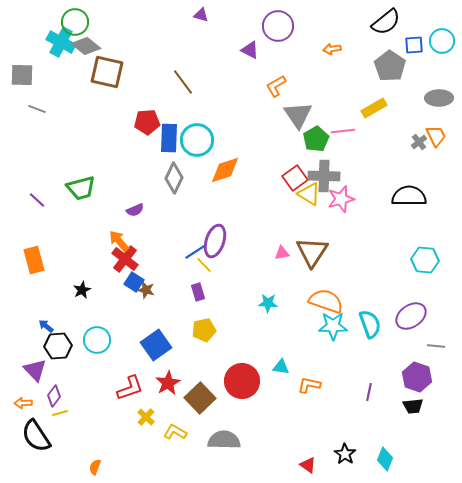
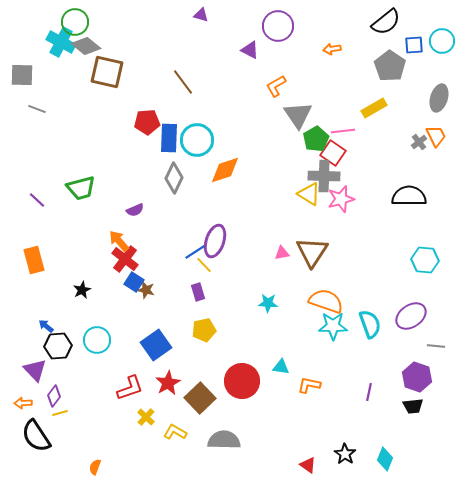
gray ellipse at (439, 98): rotated 72 degrees counterclockwise
red square at (295, 178): moved 38 px right, 25 px up; rotated 20 degrees counterclockwise
